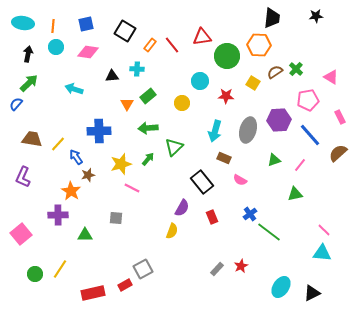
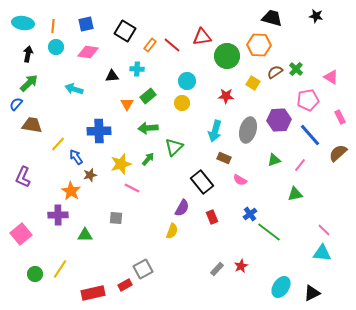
black star at (316, 16): rotated 16 degrees clockwise
black trapezoid at (272, 18): rotated 80 degrees counterclockwise
red line at (172, 45): rotated 12 degrees counterclockwise
cyan circle at (200, 81): moved 13 px left
brown trapezoid at (32, 139): moved 14 px up
brown star at (88, 175): moved 2 px right
